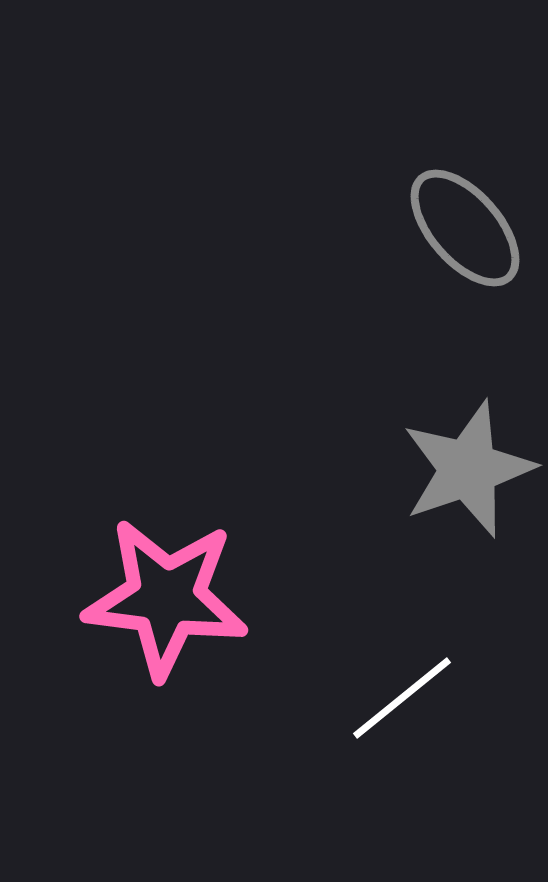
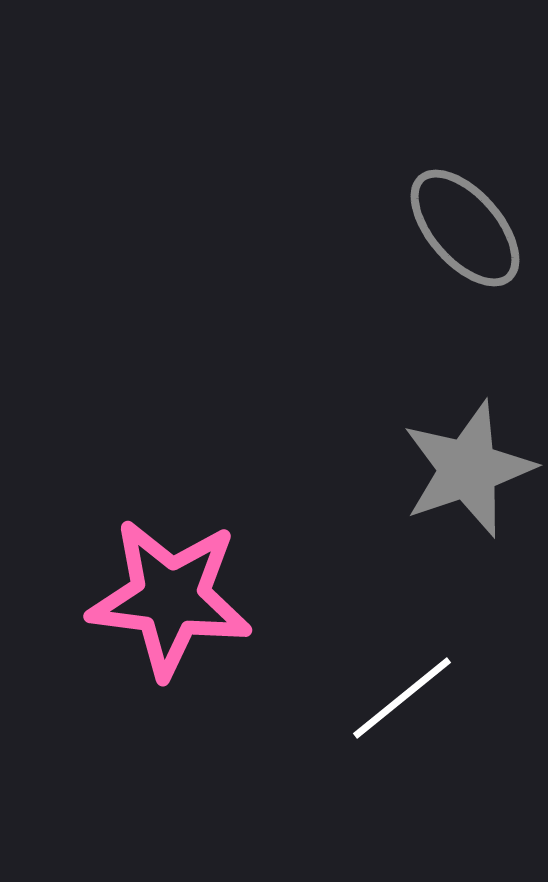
pink star: moved 4 px right
